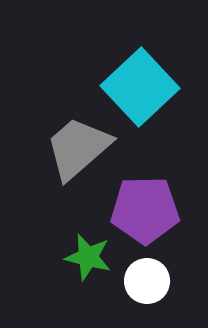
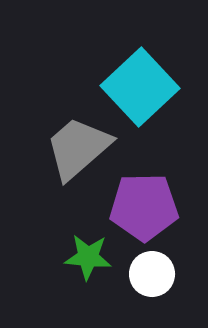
purple pentagon: moved 1 px left, 3 px up
green star: rotated 9 degrees counterclockwise
white circle: moved 5 px right, 7 px up
